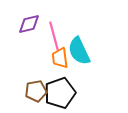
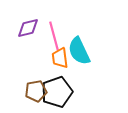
purple diamond: moved 1 px left, 4 px down
black pentagon: moved 3 px left, 1 px up
